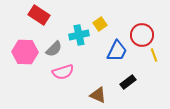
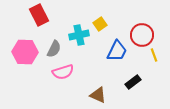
red rectangle: rotated 30 degrees clockwise
gray semicircle: rotated 18 degrees counterclockwise
black rectangle: moved 5 px right
